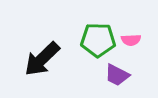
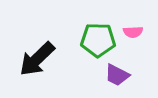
pink semicircle: moved 2 px right, 8 px up
black arrow: moved 5 px left
